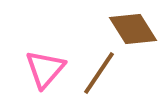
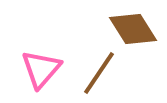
pink triangle: moved 4 px left
